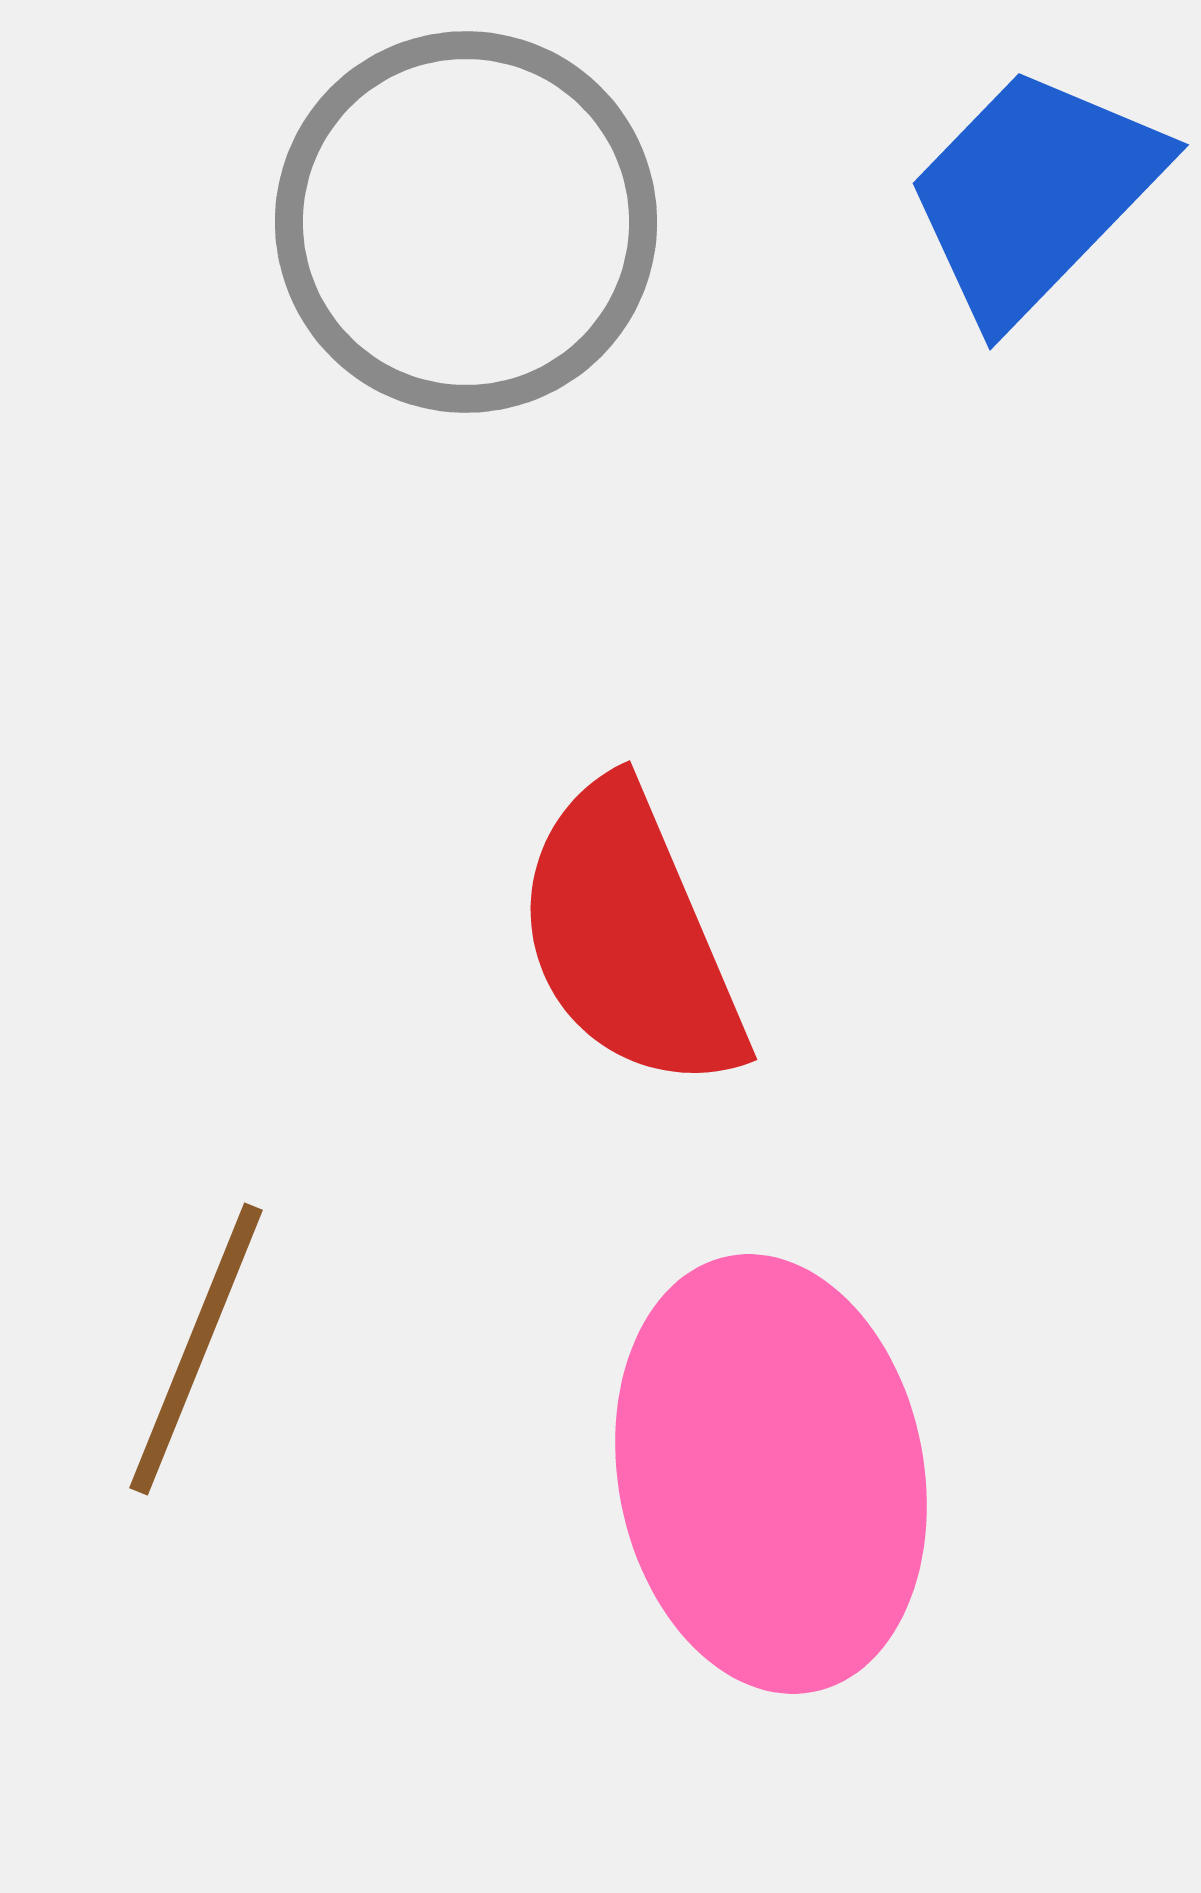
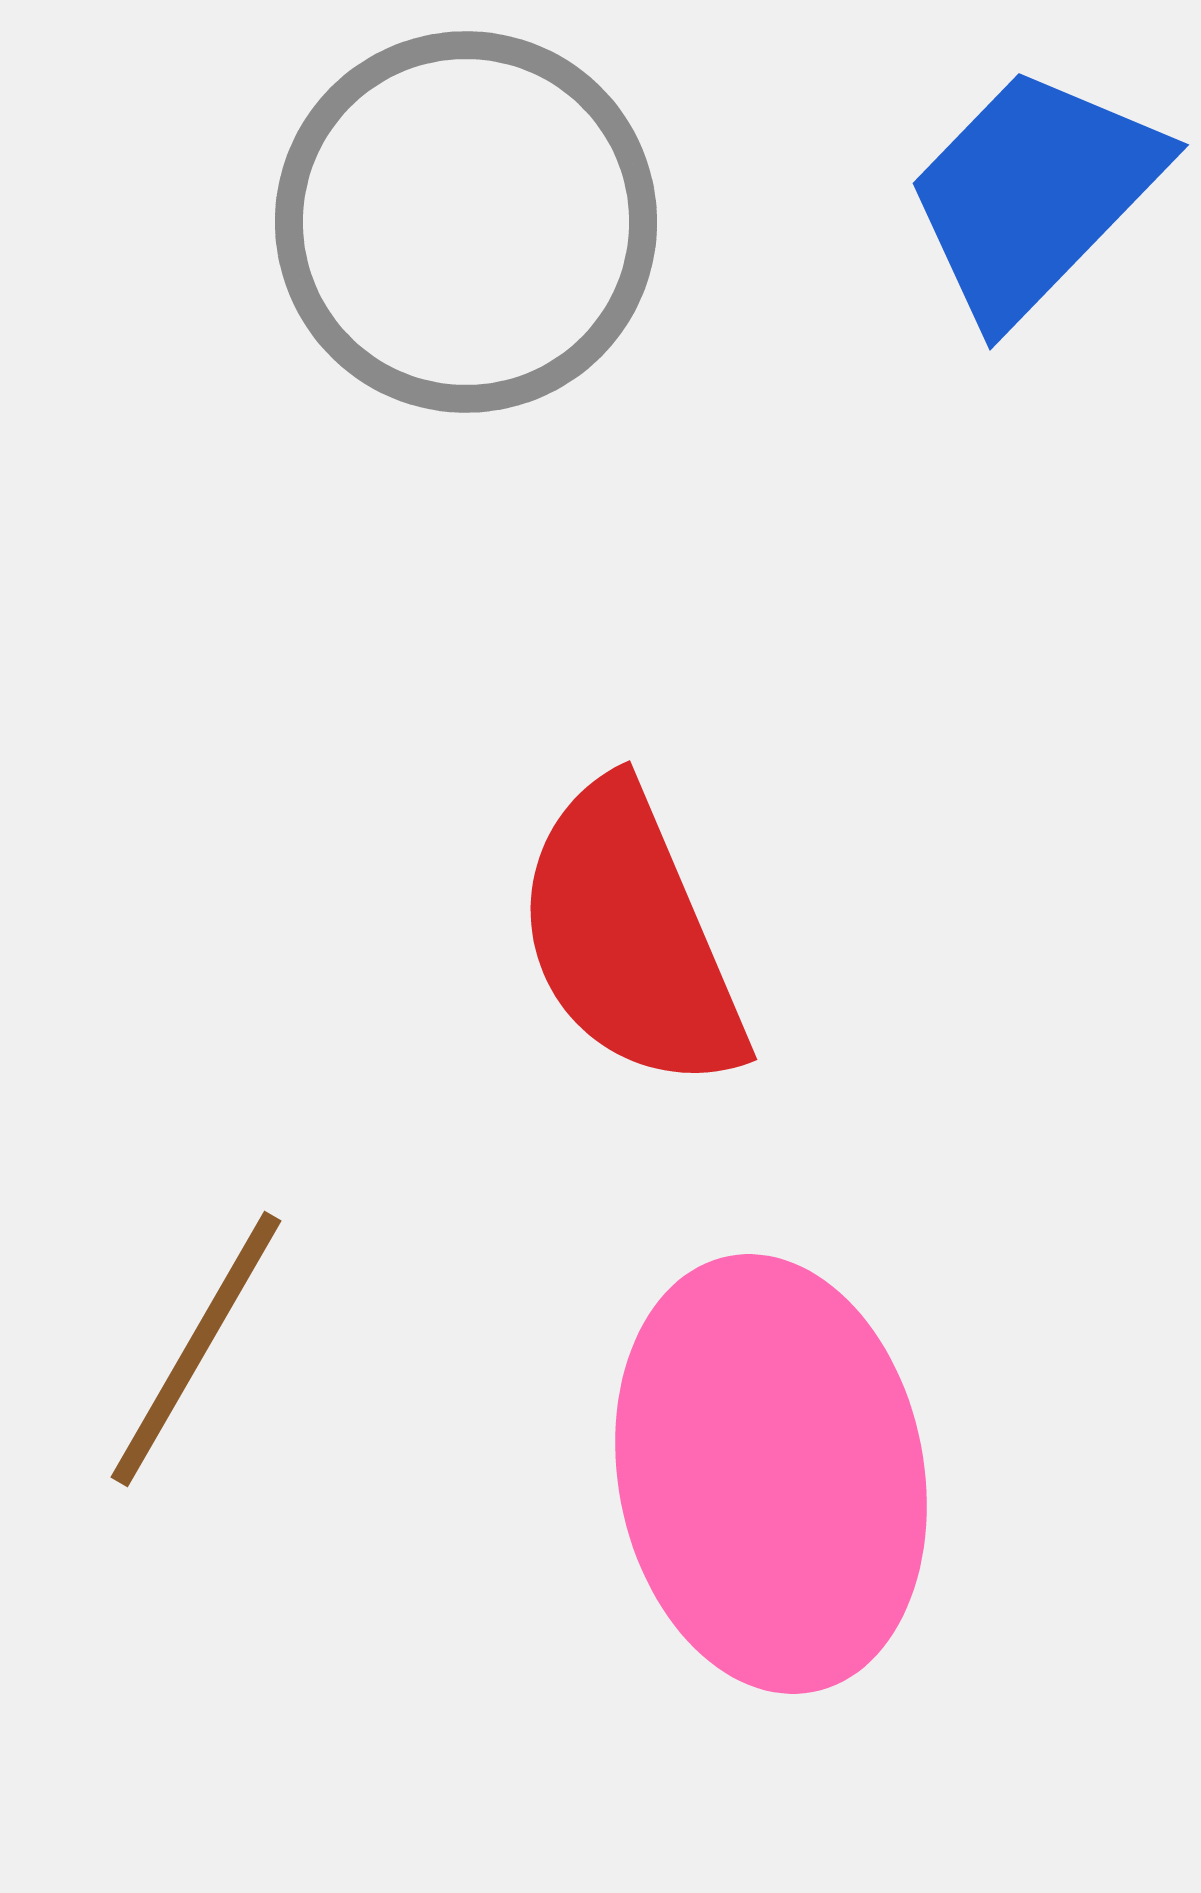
brown line: rotated 8 degrees clockwise
